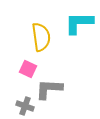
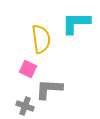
cyan L-shape: moved 3 px left
yellow semicircle: moved 2 px down
